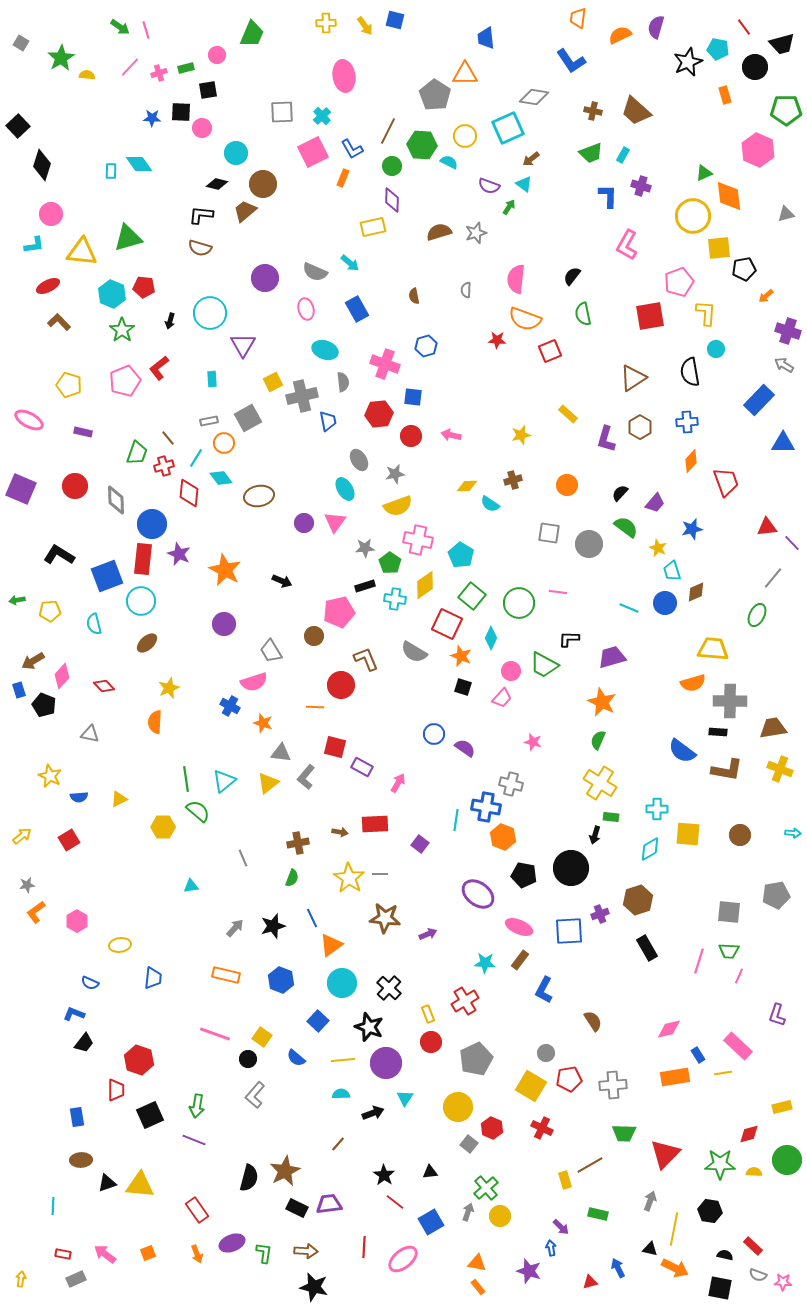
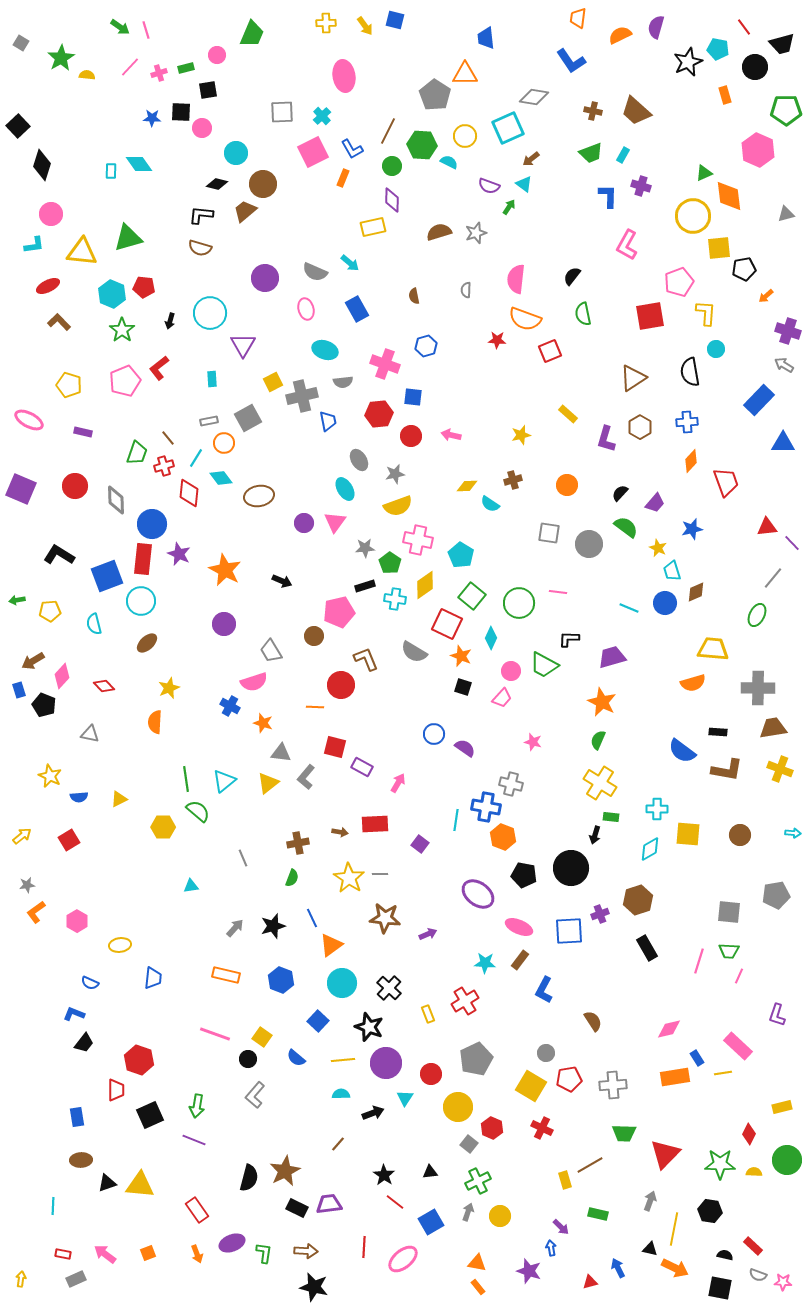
gray semicircle at (343, 382): rotated 90 degrees clockwise
gray cross at (730, 701): moved 28 px right, 13 px up
red circle at (431, 1042): moved 32 px down
blue rectangle at (698, 1055): moved 1 px left, 3 px down
red diamond at (749, 1134): rotated 50 degrees counterclockwise
green cross at (486, 1188): moved 8 px left, 7 px up; rotated 15 degrees clockwise
